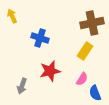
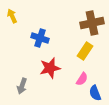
red star: moved 3 px up
